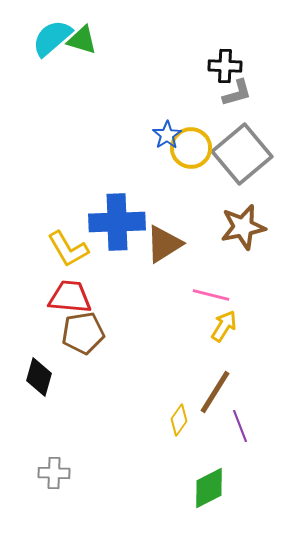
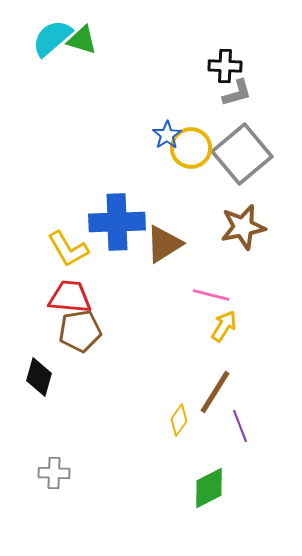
brown pentagon: moved 3 px left, 2 px up
